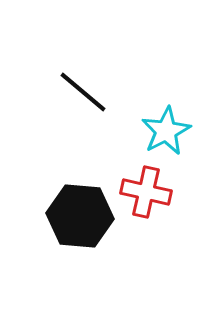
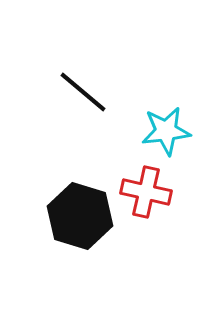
cyan star: rotated 21 degrees clockwise
black hexagon: rotated 12 degrees clockwise
